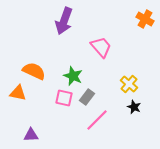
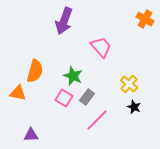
orange semicircle: moved 1 px right; rotated 80 degrees clockwise
pink square: rotated 18 degrees clockwise
